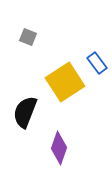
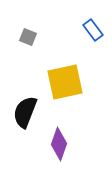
blue rectangle: moved 4 px left, 33 px up
yellow square: rotated 21 degrees clockwise
purple diamond: moved 4 px up
